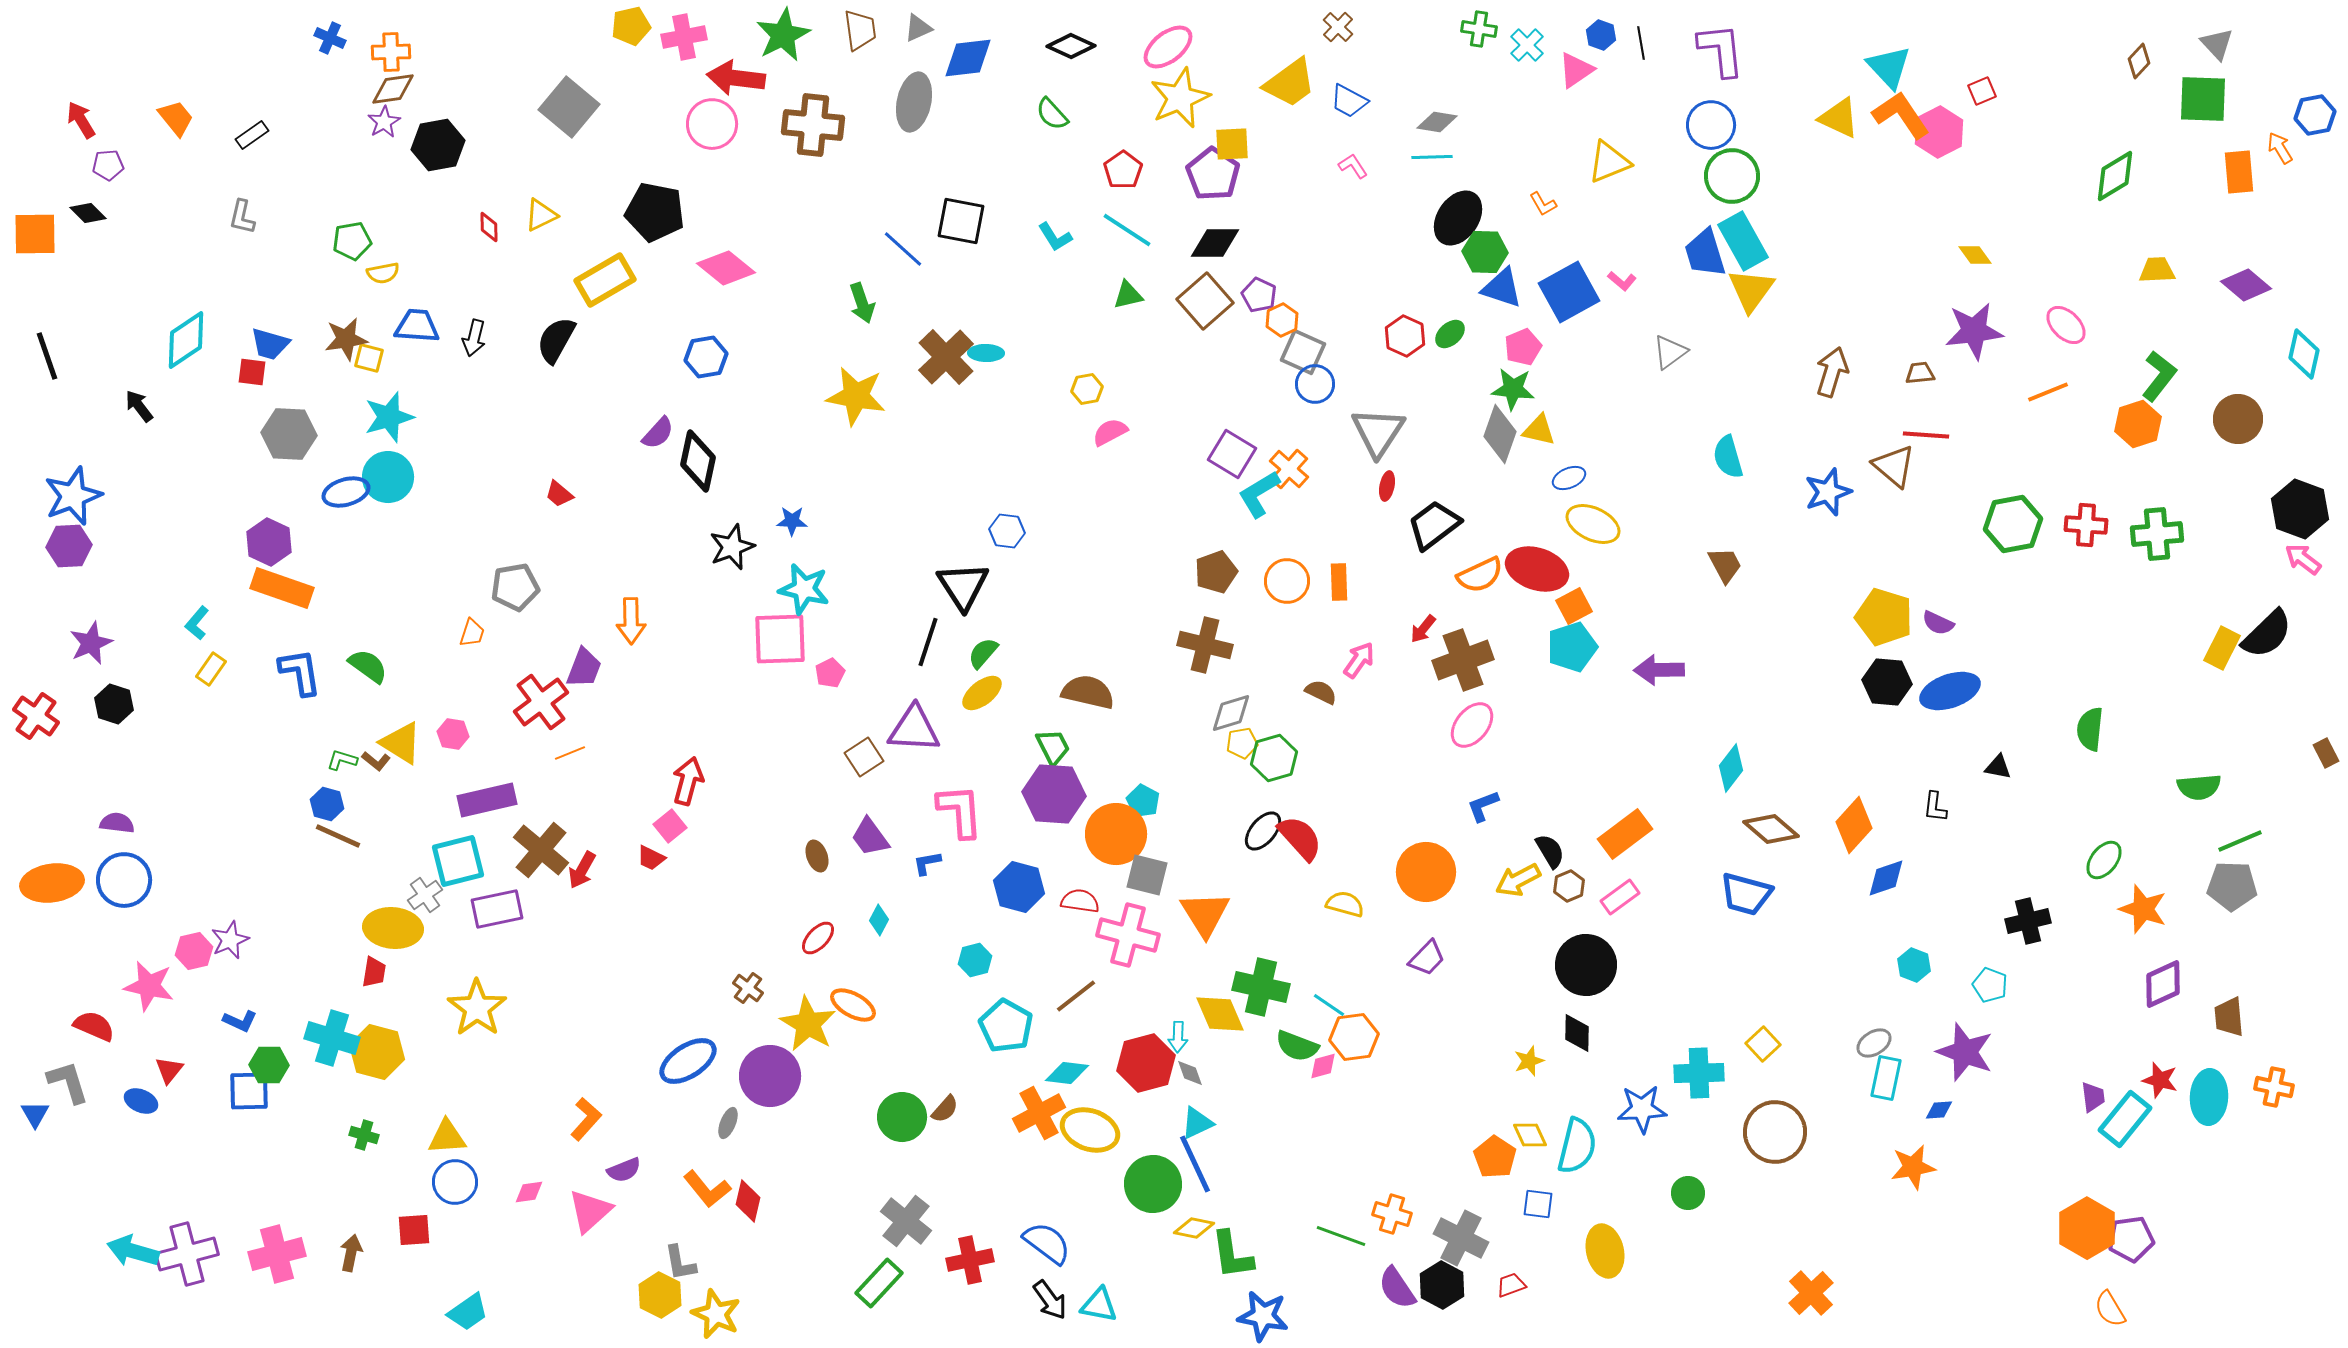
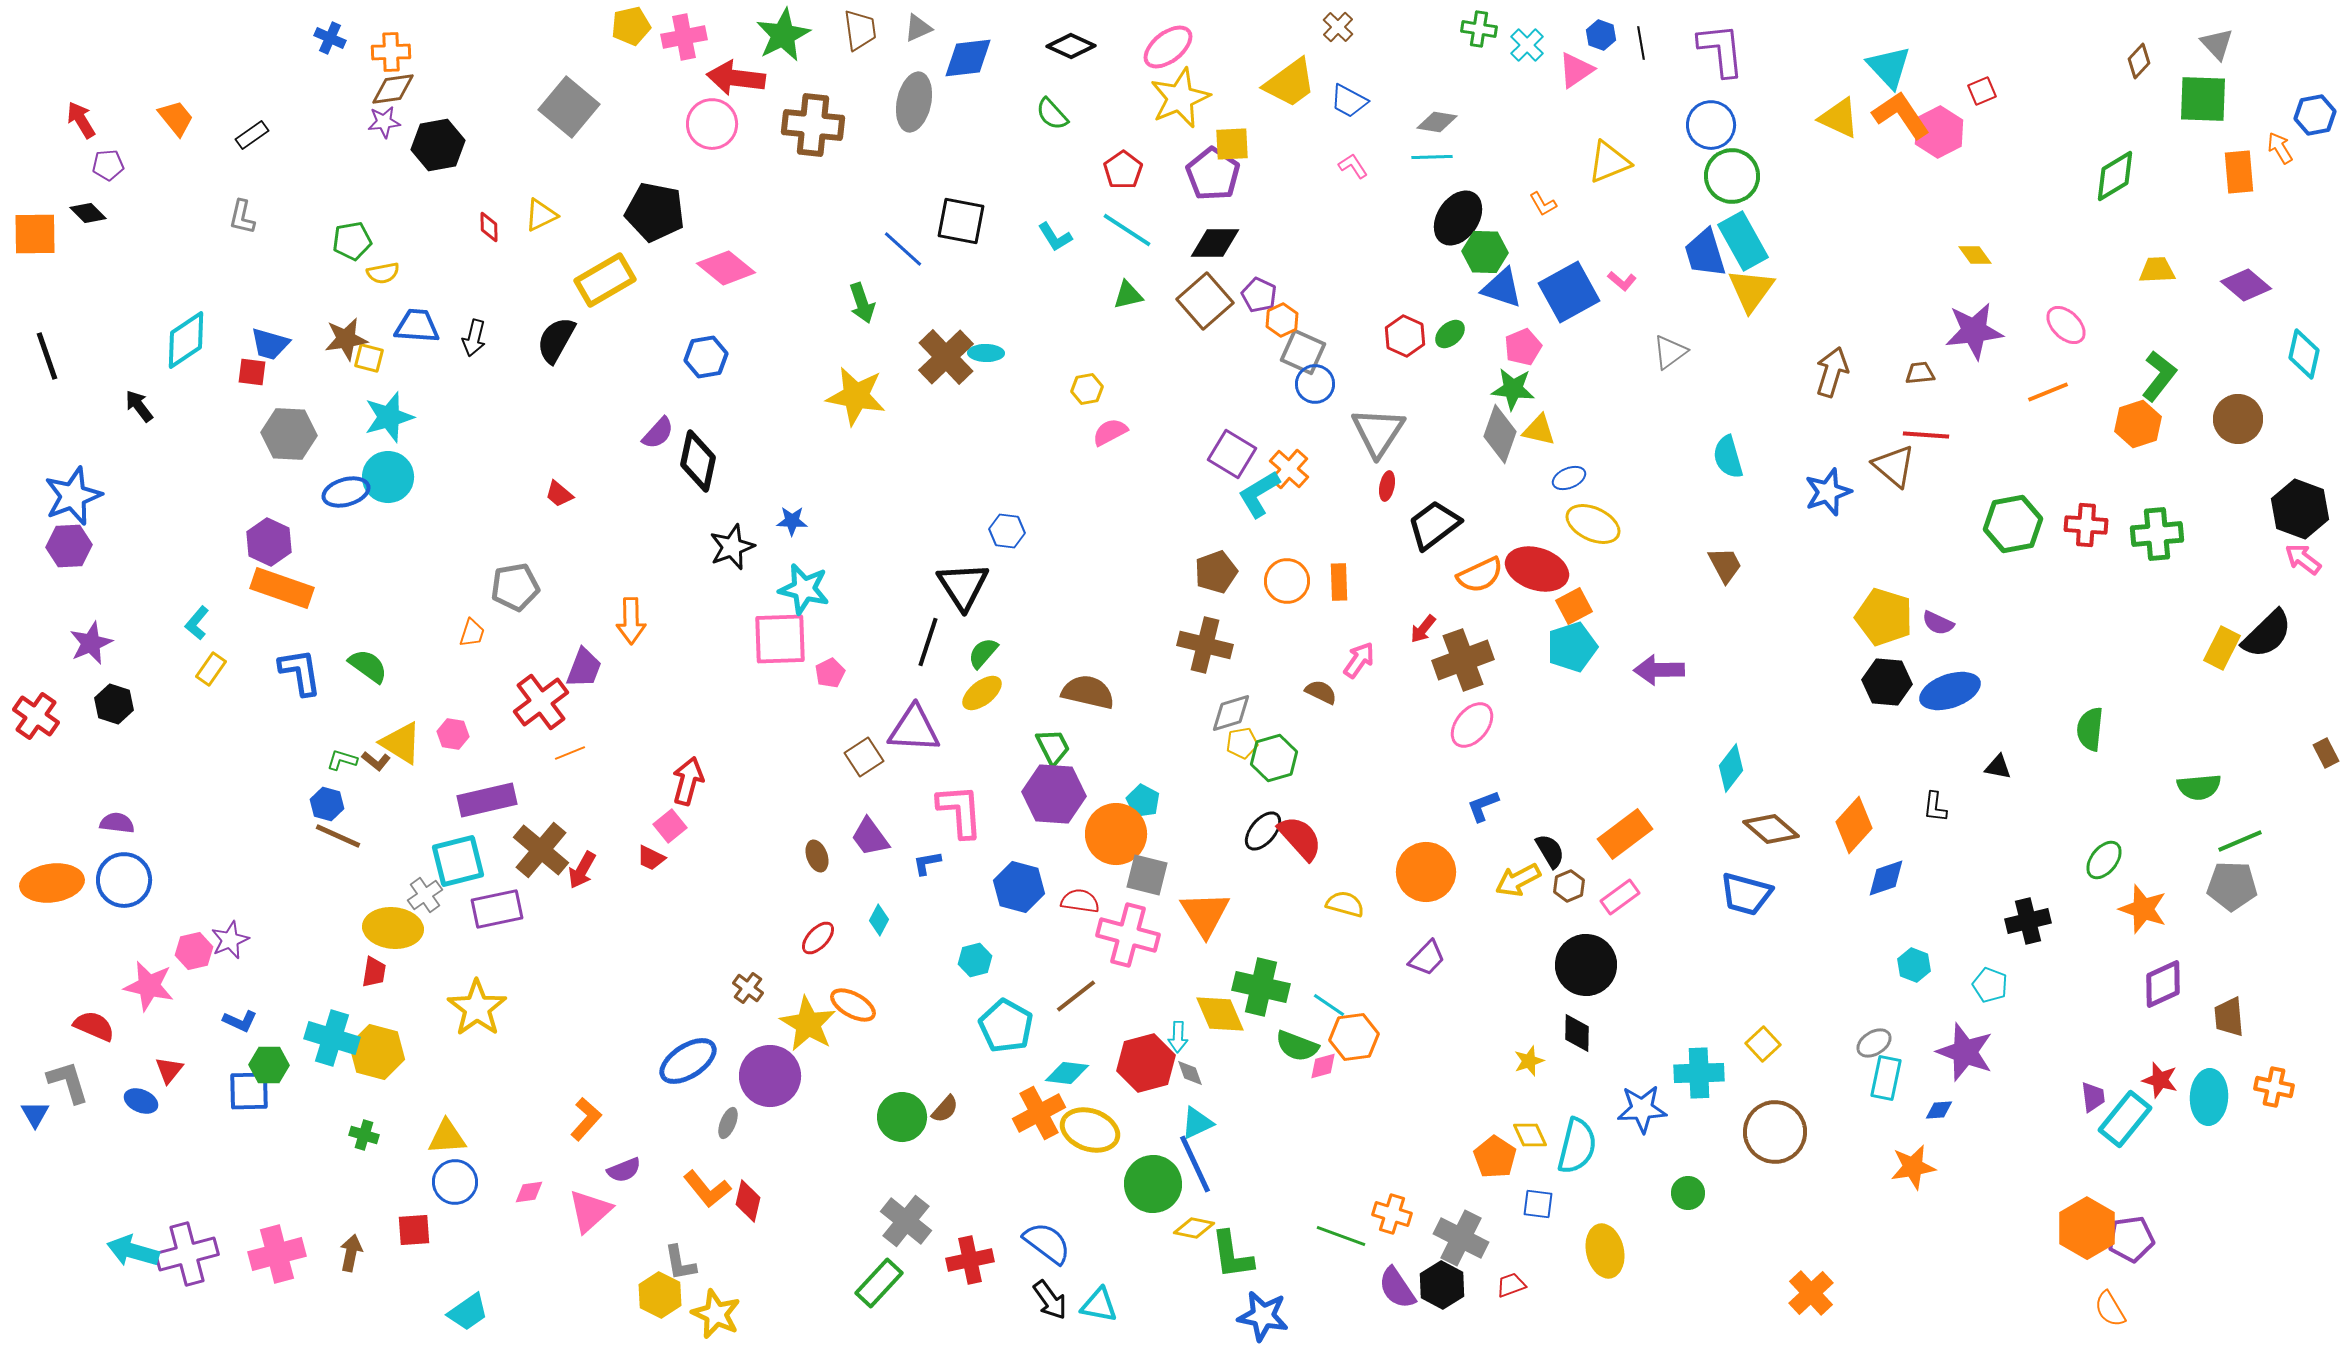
purple star at (384, 122): rotated 24 degrees clockwise
